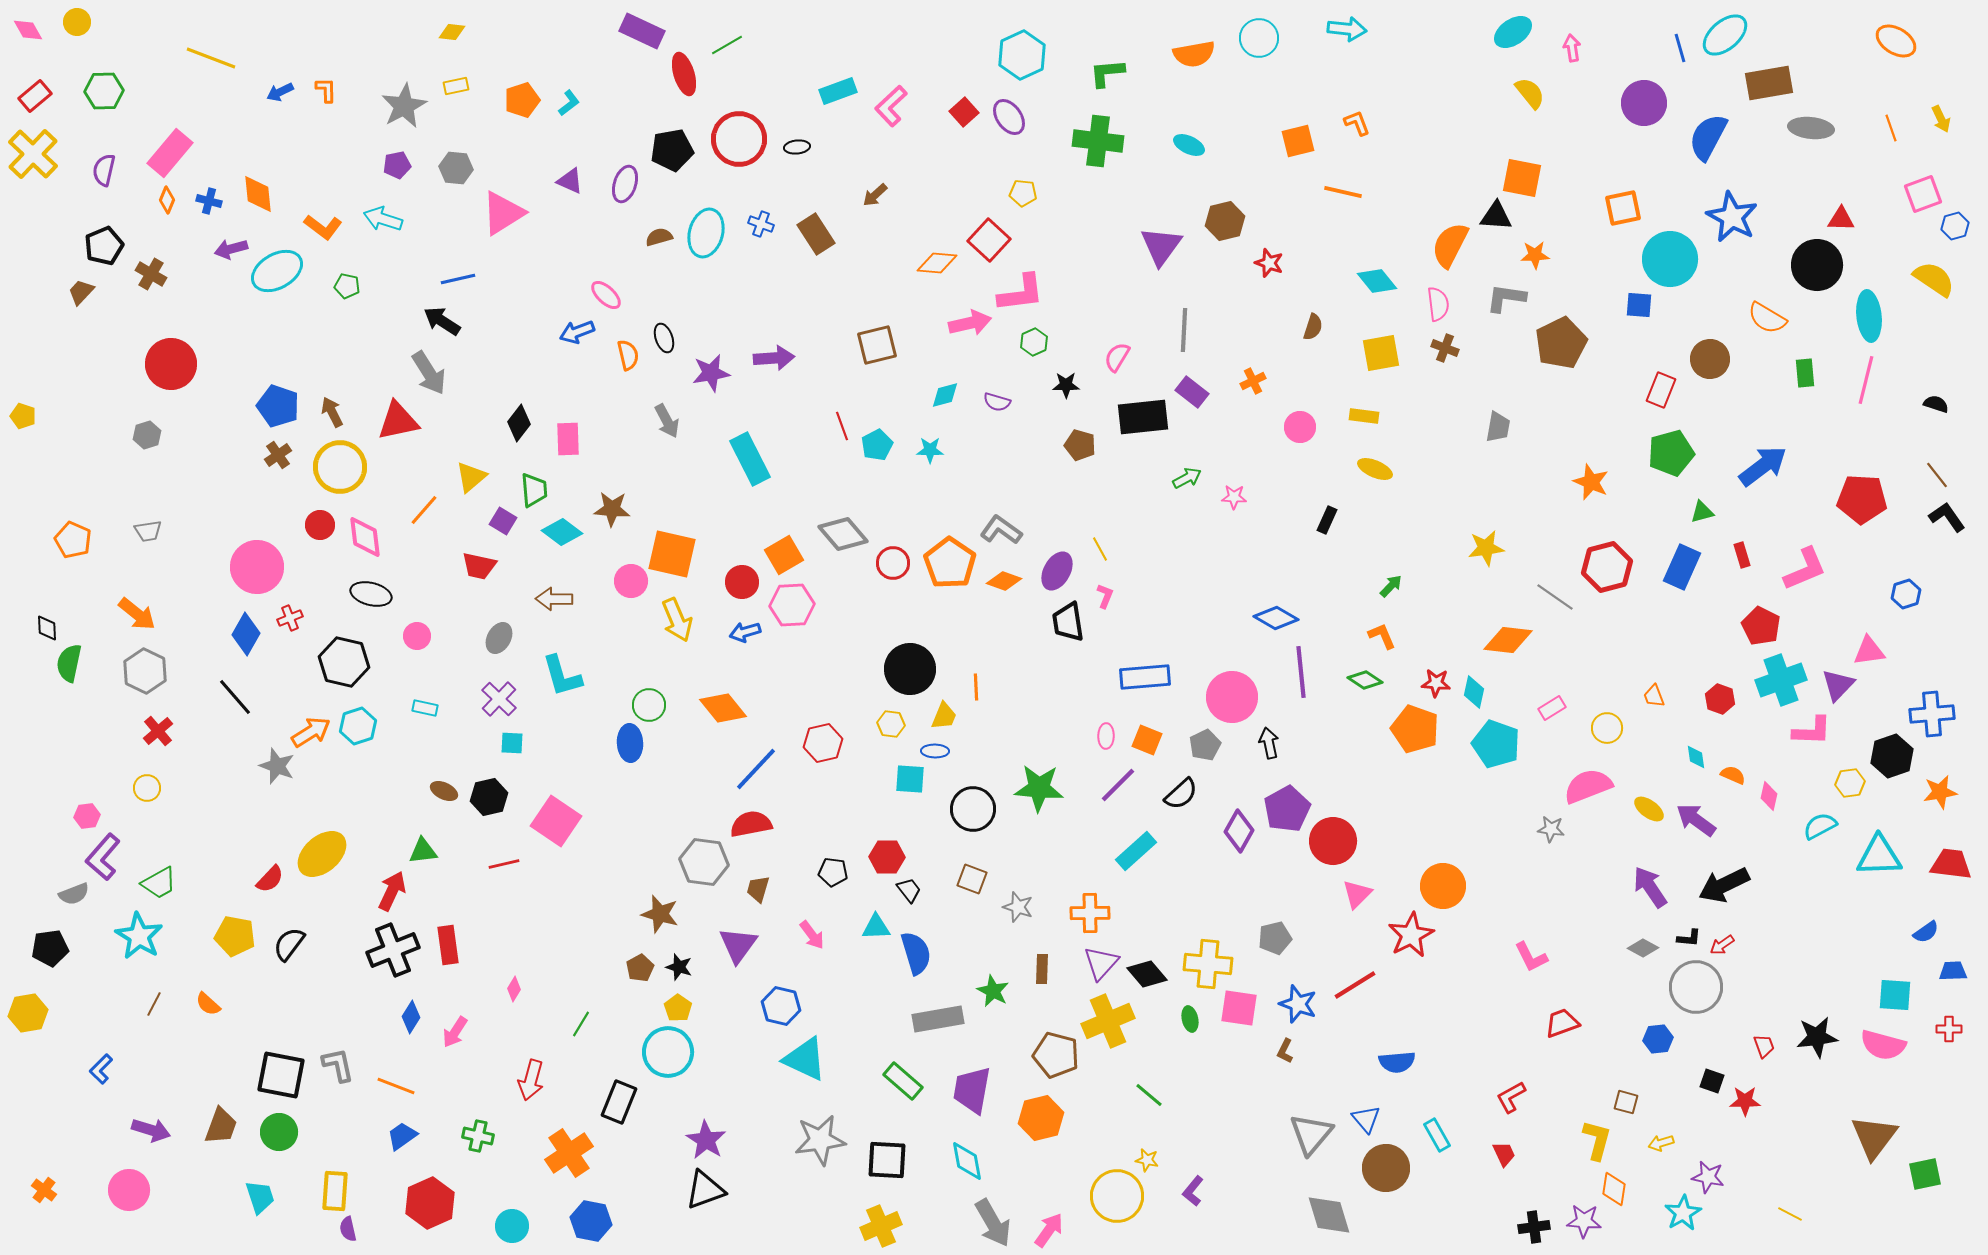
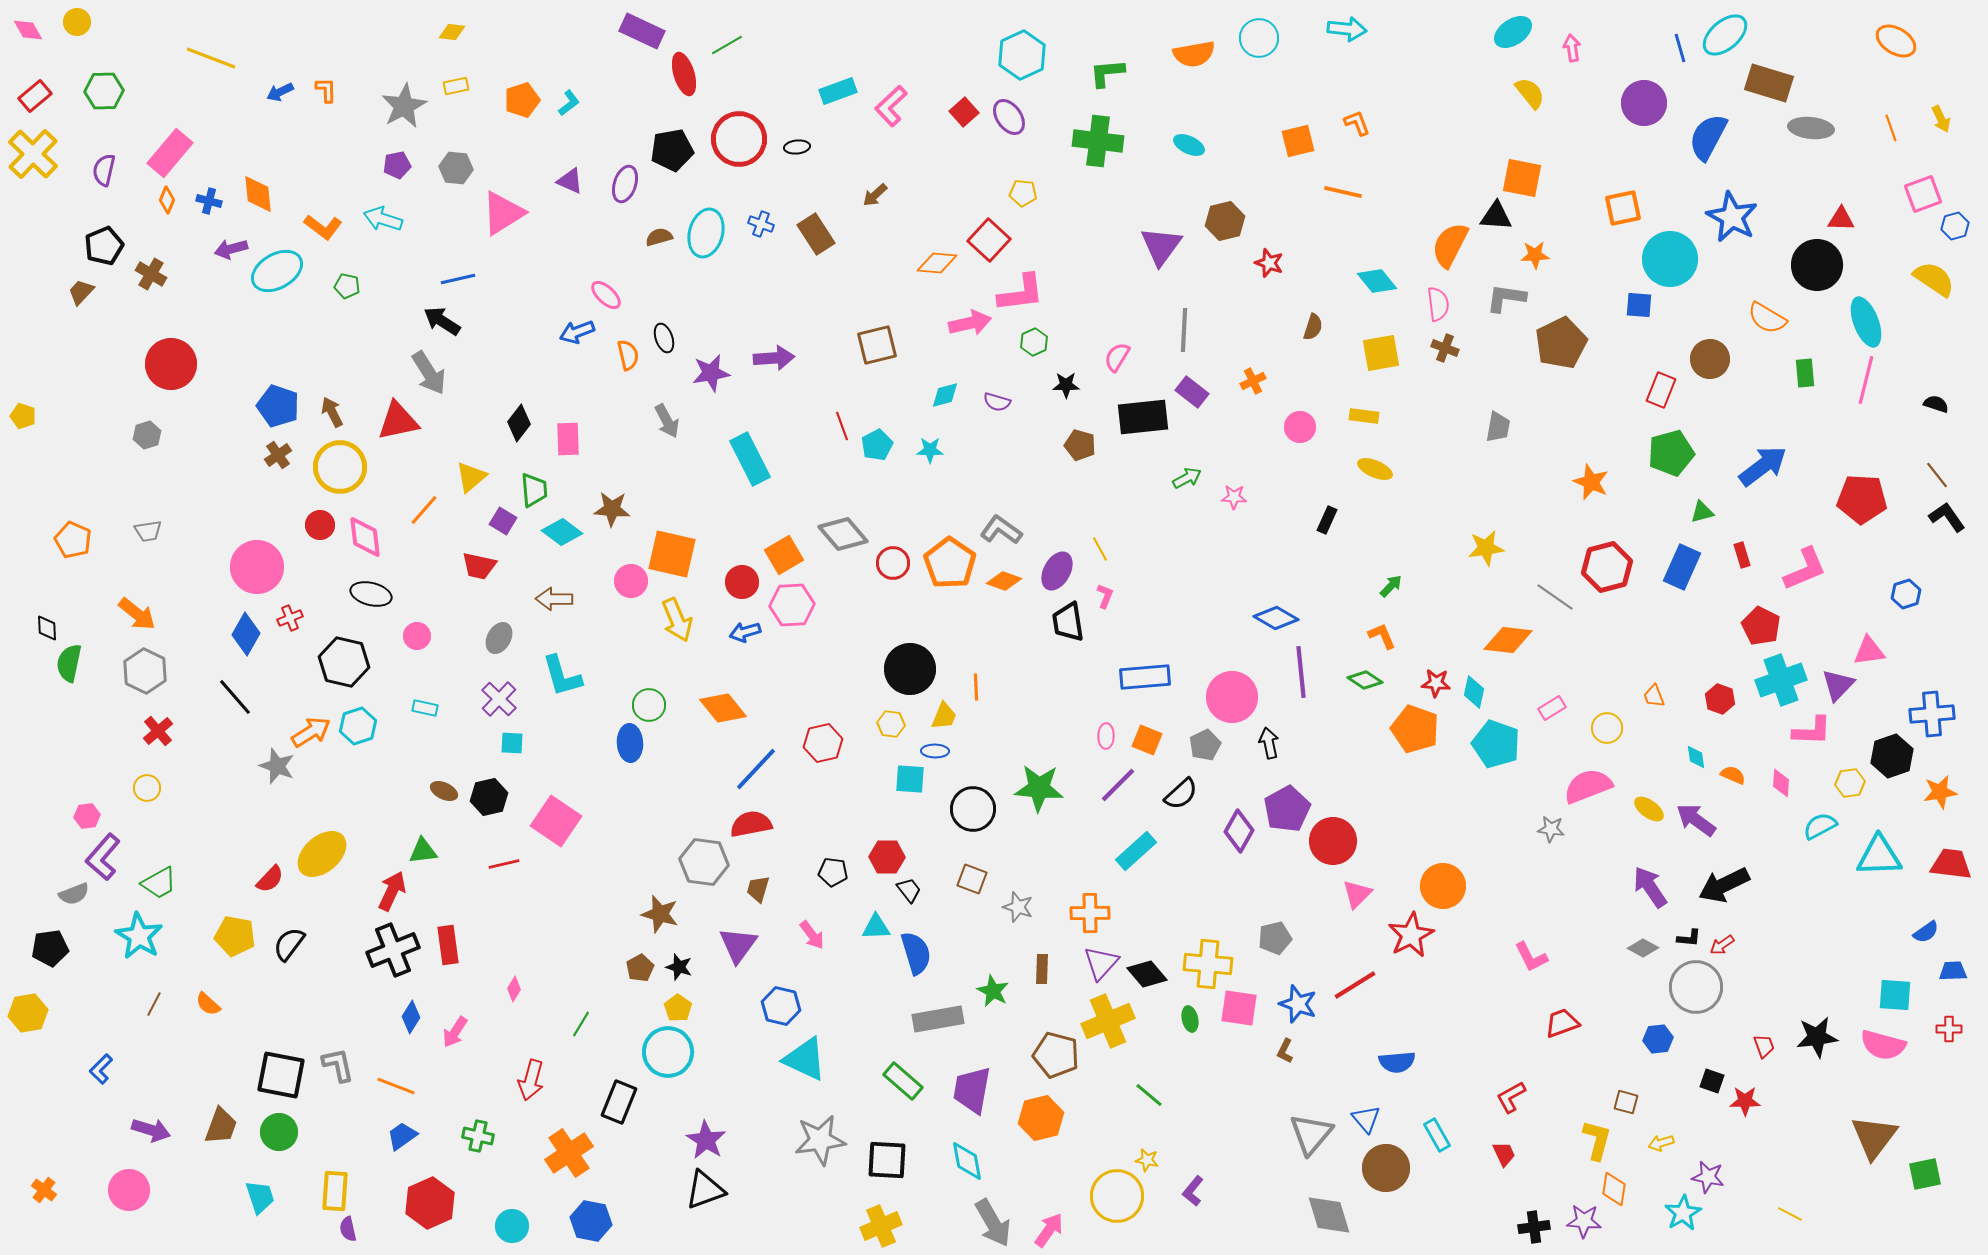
brown rectangle at (1769, 83): rotated 27 degrees clockwise
cyan ellipse at (1869, 316): moved 3 px left, 6 px down; rotated 15 degrees counterclockwise
pink diamond at (1769, 796): moved 12 px right, 13 px up; rotated 8 degrees counterclockwise
